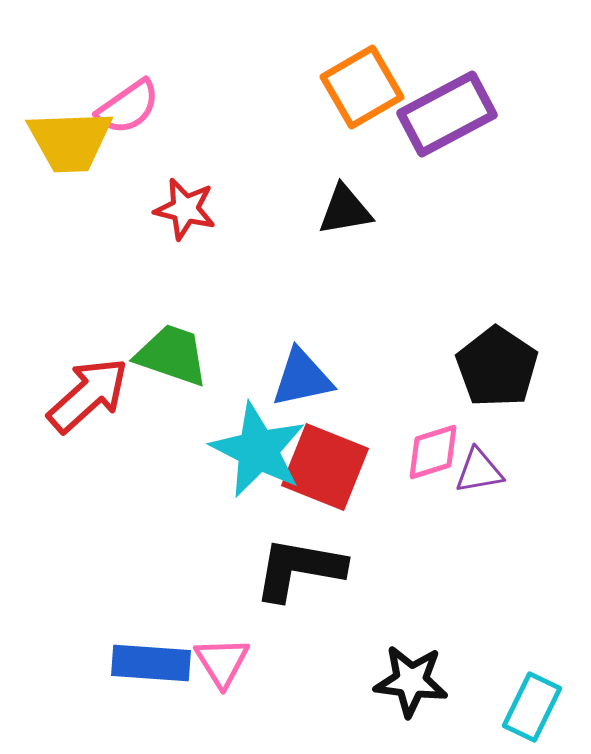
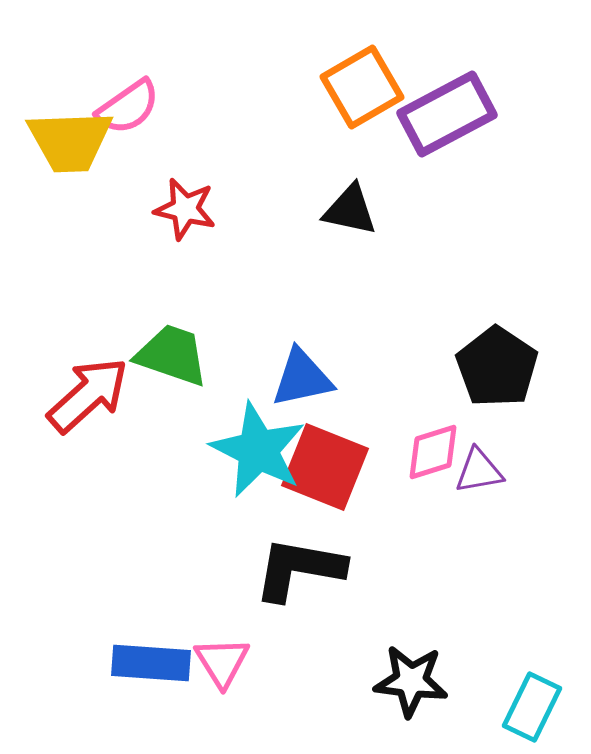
black triangle: moved 5 px right; rotated 22 degrees clockwise
